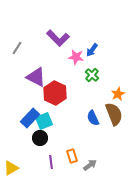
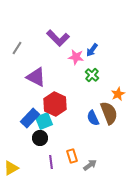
red hexagon: moved 11 px down
brown semicircle: moved 5 px left, 1 px up
